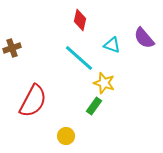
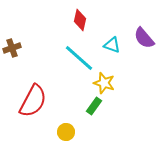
yellow circle: moved 4 px up
